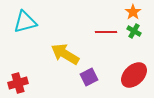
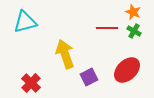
orange star: rotated 14 degrees counterclockwise
red line: moved 1 px right, 4 px up
yellow arrow: rotated 40 degrees clockwise
red ellipse: moved 7 px left, 5 px up
red cross: moved 13 px right; rotated 30 degrees counterclockwise
